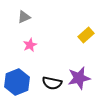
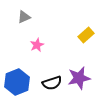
pink star: moved 7 px right
black semicircle: rotated 30 degrees counterclockwise
